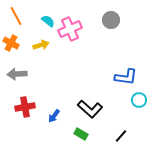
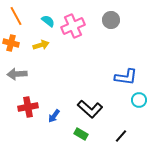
pink cross: moved 3 px right, 3 px up
orange cross: rotated 14 degrees counterclockwise
red cross: moved 3 px right
